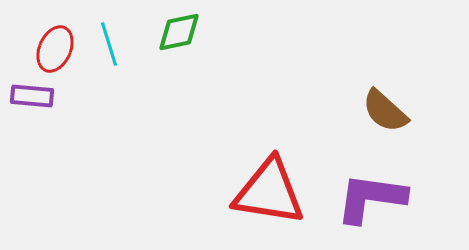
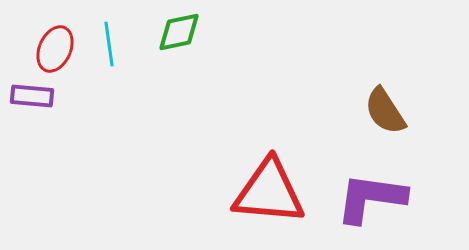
cyan line: rotated 9 degrees clockwise
brown semicircle: rotated 15 degrees clockwise
red triangle: rotated 4 degrees counterclockwise
